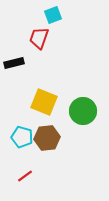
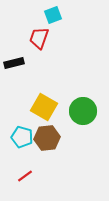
yellow square: moved 5 px down; rotated 8 degrees clockwise
